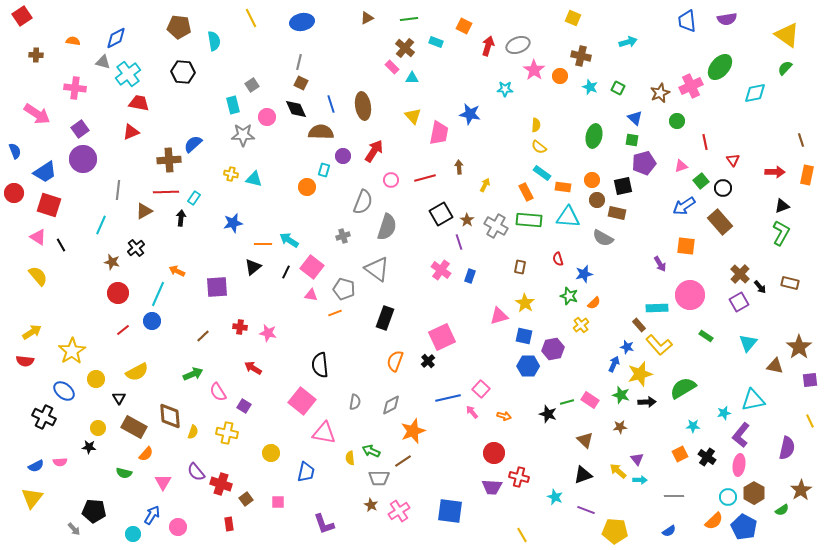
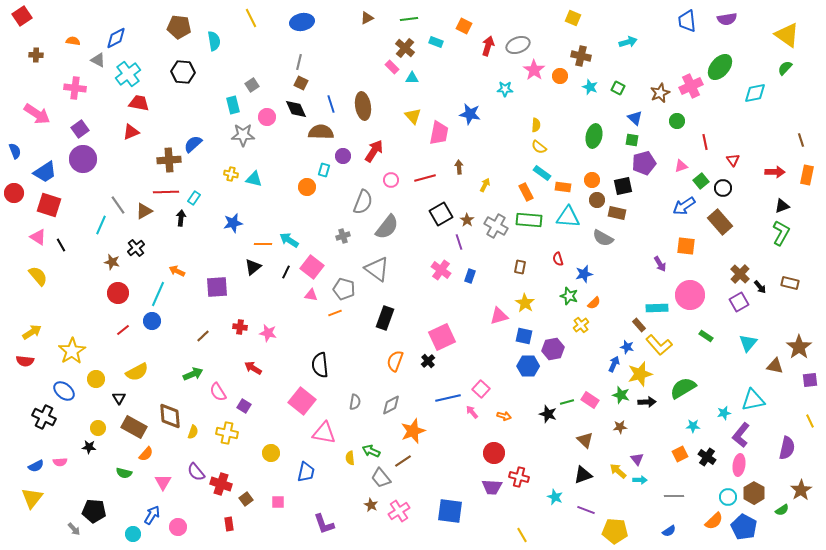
gray triangle at (103, 62): moved 5 px left, 2 px up; rotated 14 degrees clockwise
gray line at (118, 190): moved 15 px down; rotated 42 degrees counterclockwise
gray semicircle at (387, 227): rotated 20 degrees clockwise
gray trapezoid at (379, 478): moved 2 px right; rotated 50 degrees clockwise
